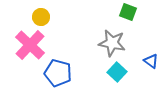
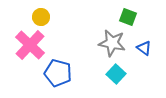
green square: moved 5 px down
blue triangle: moved 7 px left, 13 px up
cyan square: moved 1 px left, 2 px down
